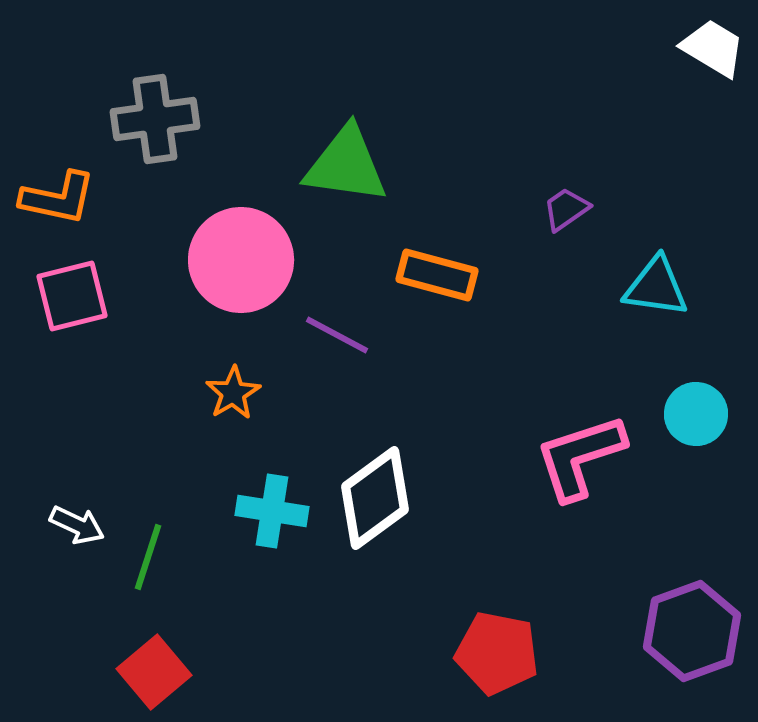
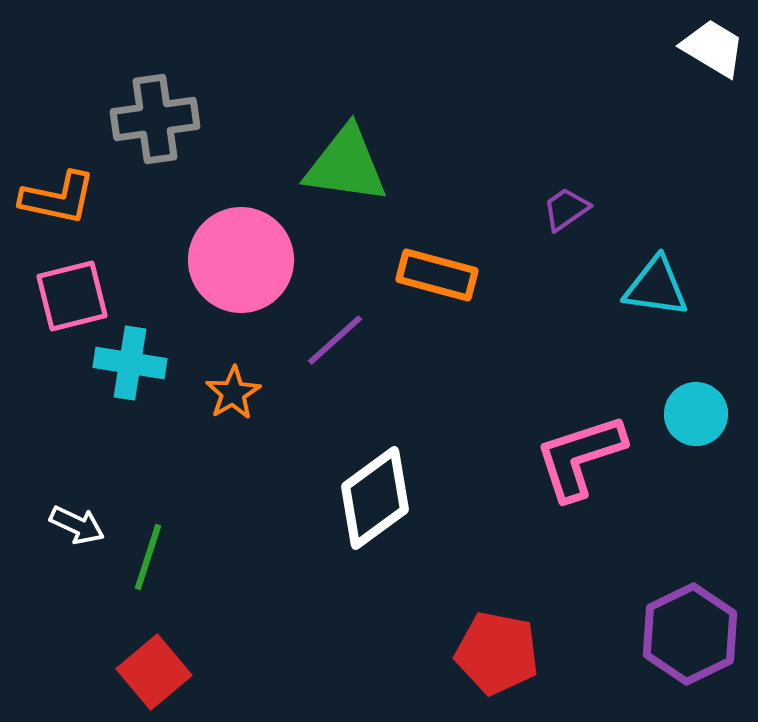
purple line: moved 2 px left, 5 px down; rotated 70 degrees counterclockwise
cyan cross: moved 142 px left, 148 px up
purple hexagon: moved 2 px left, 3 px down; rotated 6 degrees counterclockwise
